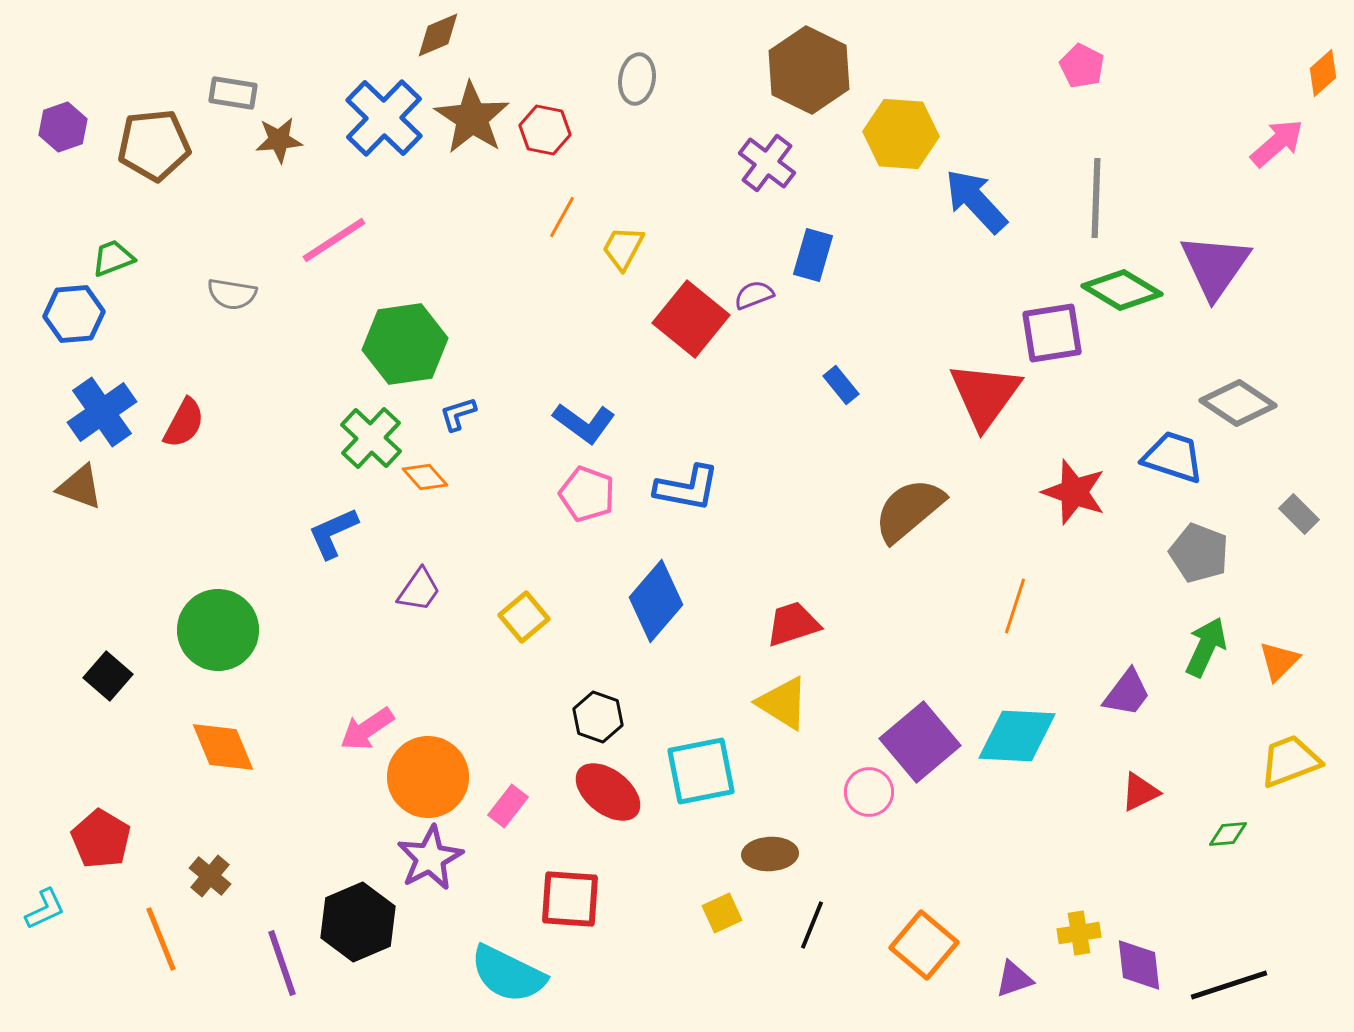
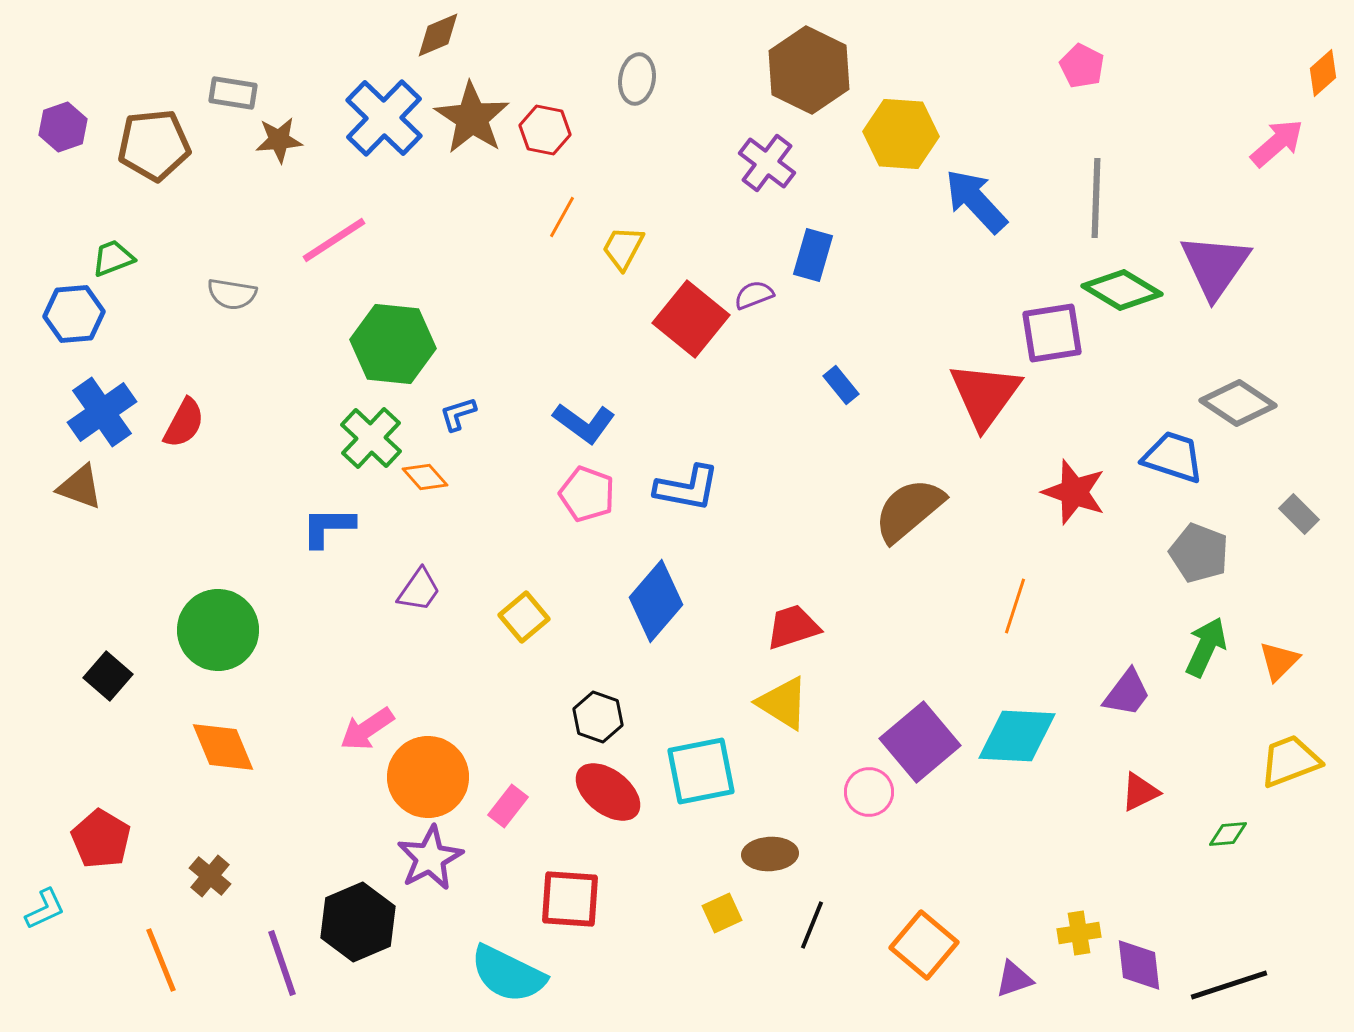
green hexagon at (405, 344): moved 12 px left; rotated 14 degrees clockwise
blue L-shape at (333, 533): moved 5 px left, 6 px up; rotated 24 degrees clockwise
red trapezoid at (793, 624): moved 3 px down
orange line at (161, 939): moved 21 px down
